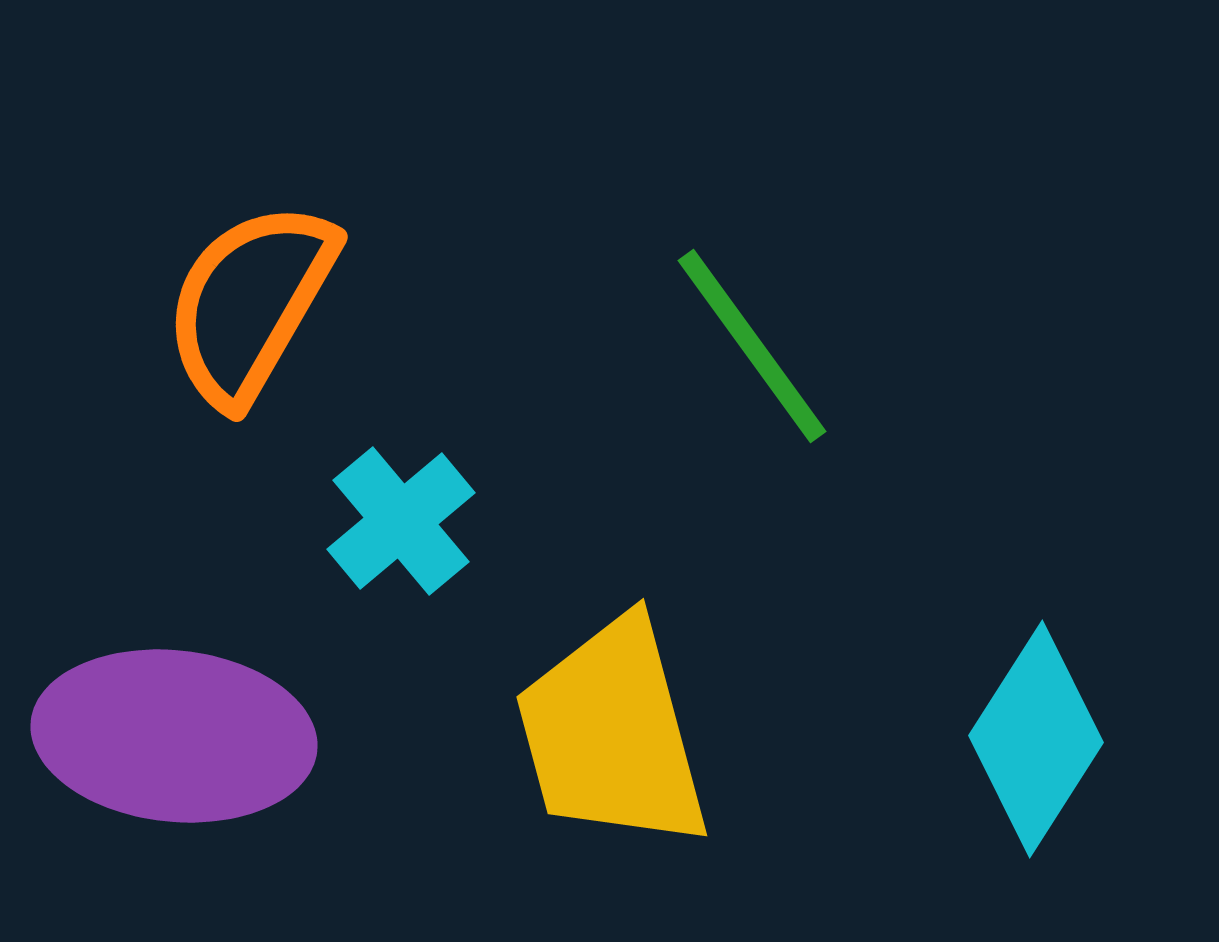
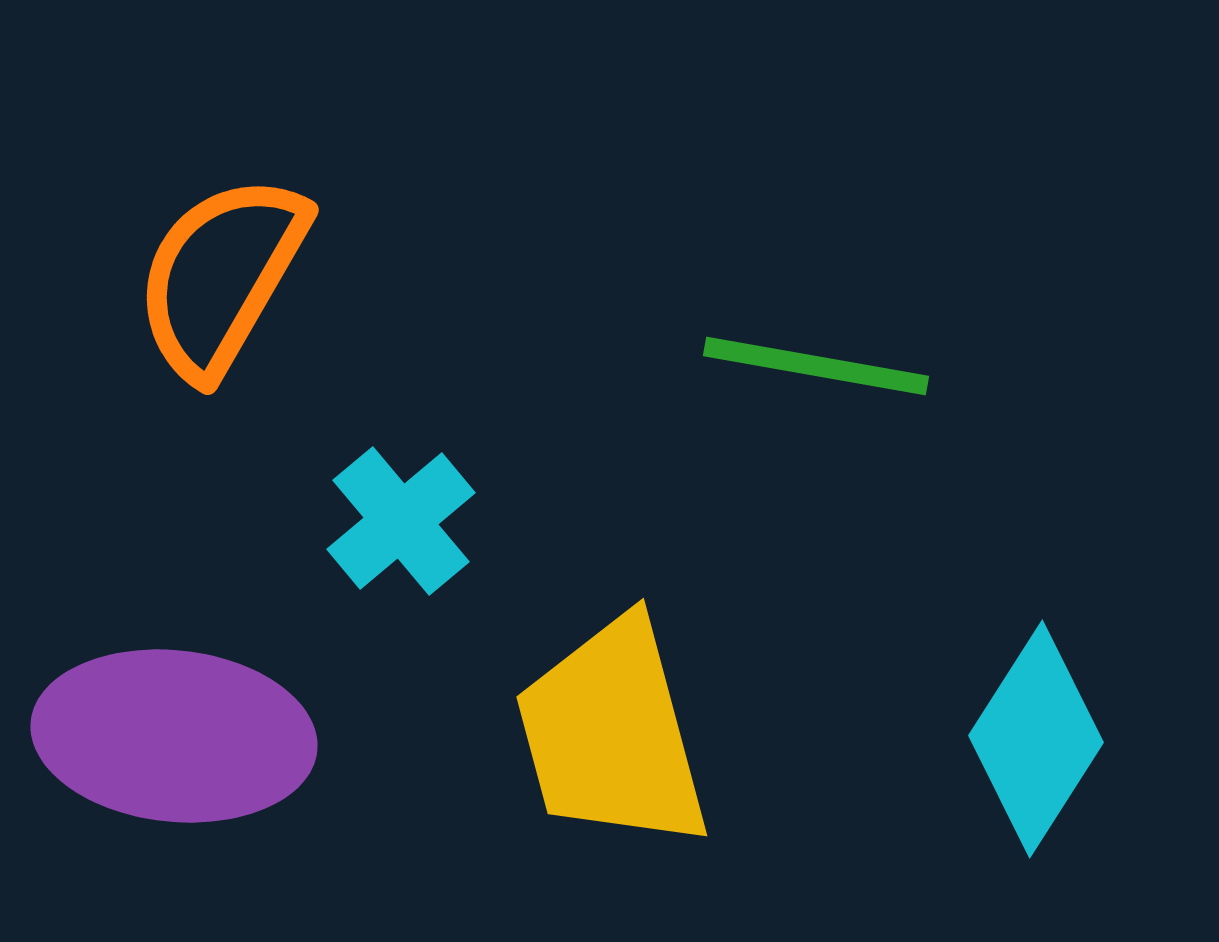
orange semicircle: moved 29 px left, 27 px up
green line: moved 64 px right, 20 px down; rotated 44 degrees counterclockwise
